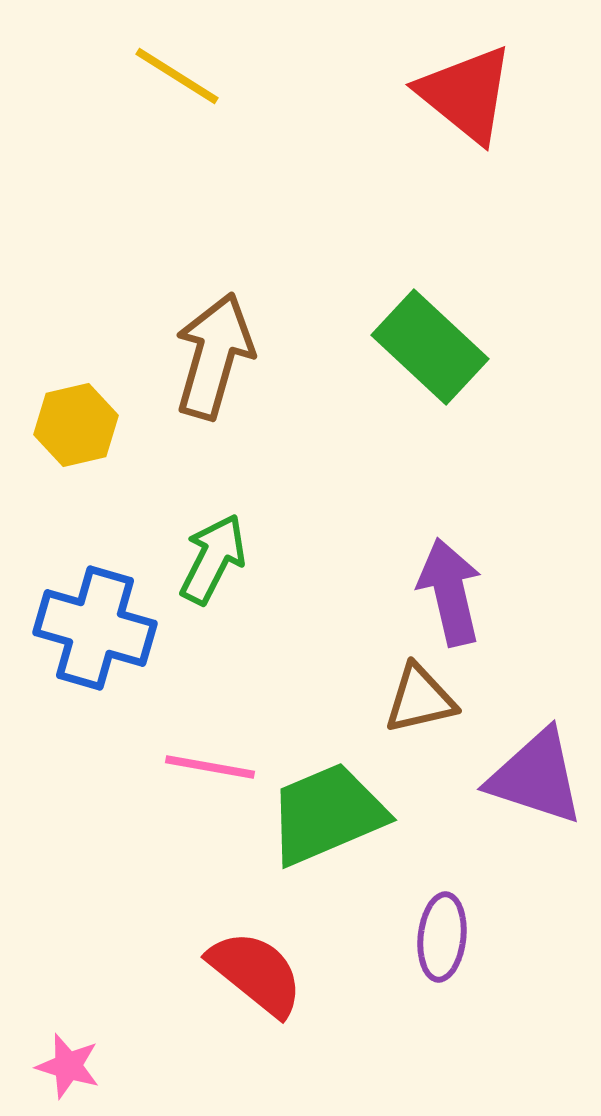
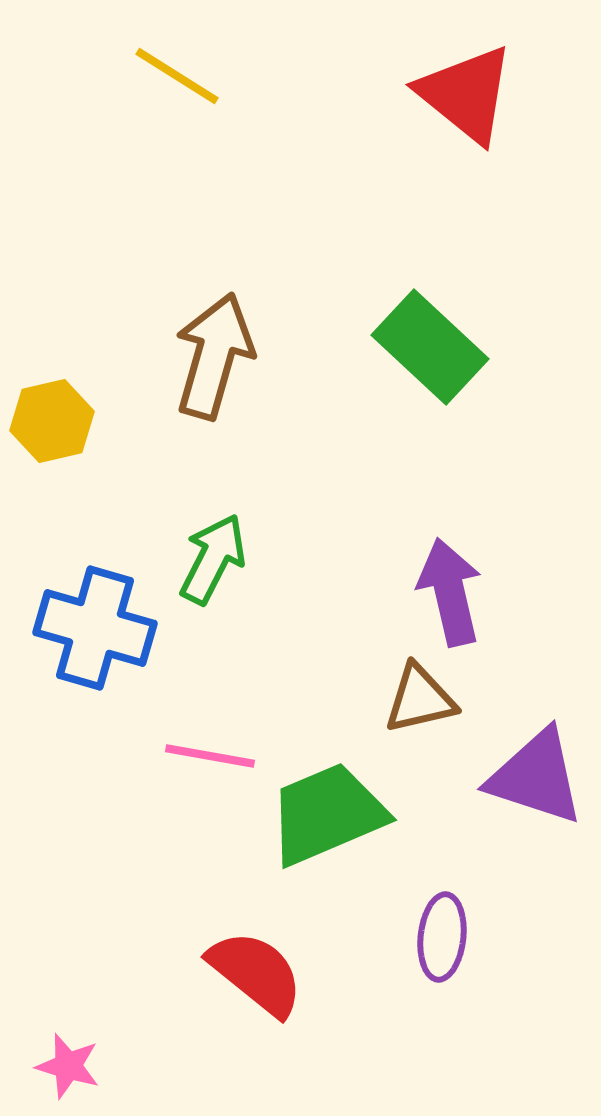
yellow hexagon: moved 24 px left, 4 px up
pink line: moved 11 px up
